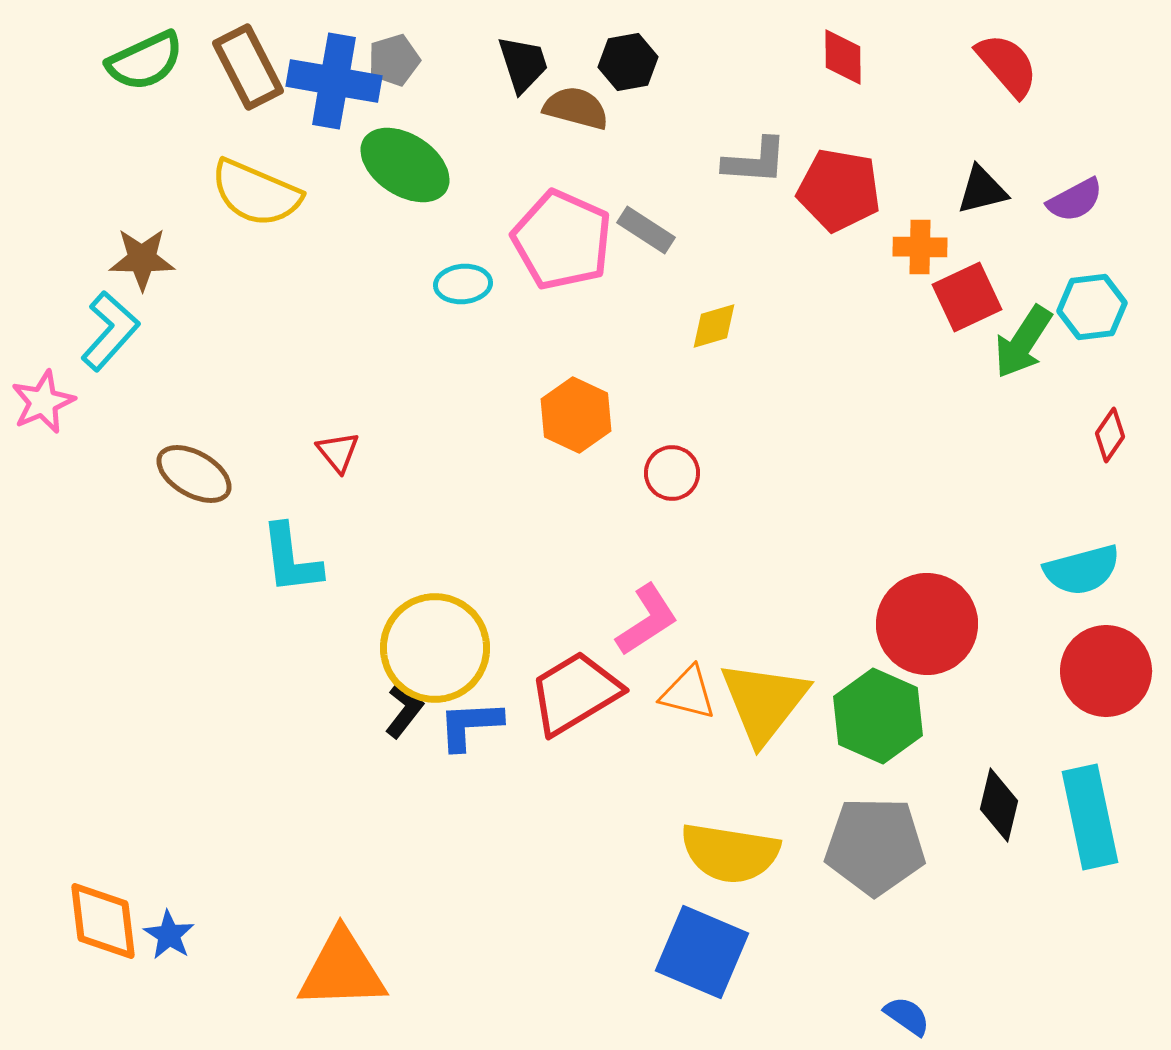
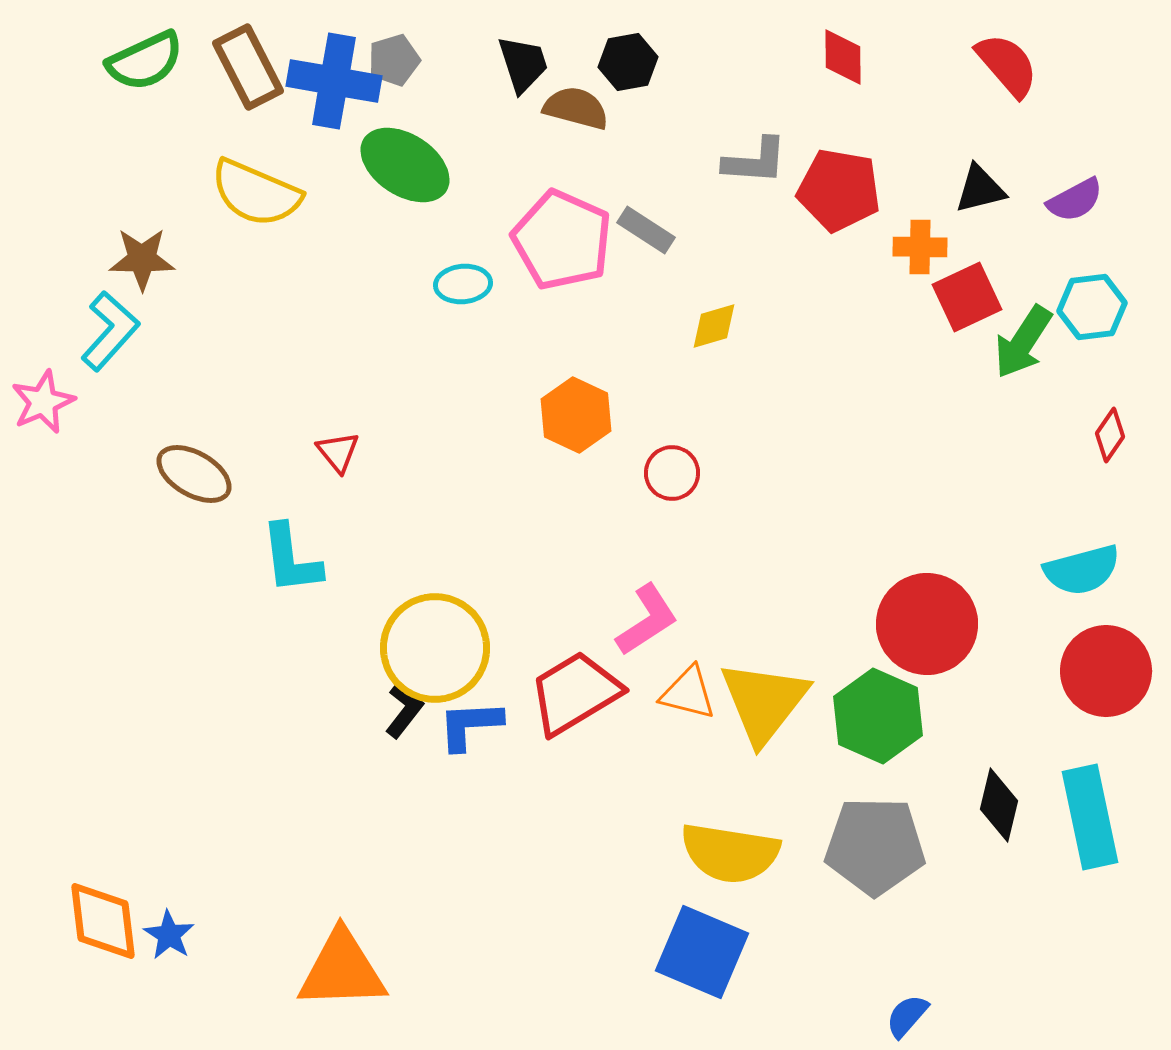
black triangle at (982, 190): moved 2 px left, 1 px up
blue semicircle at (907, 1016): rotated 84 degrees counterclockwise
